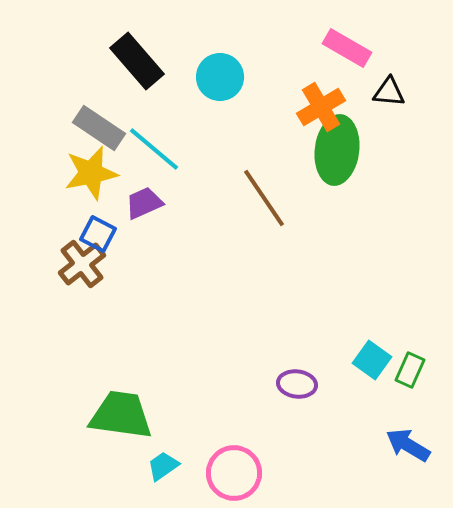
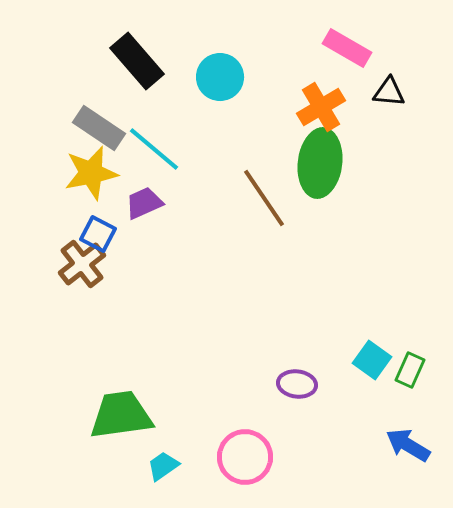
green ellipse: moved 17 px left, 13 px down
green trapezoid: rotated 16 degrees counterclockwise
pink circle: moved 11 px right, 16 px up
